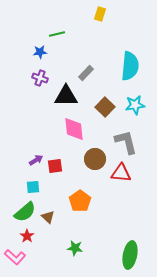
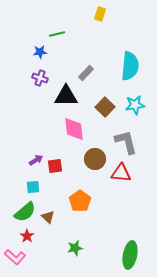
green star: rotated 21 degrees counterclockwise
